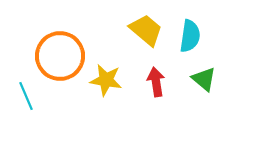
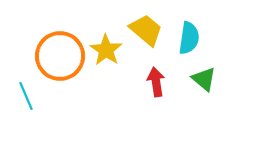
cyan semicircle: moved 1 px left, 2 px down
yellow star: moved 30 px up; rotated 24 degrees clockwise
